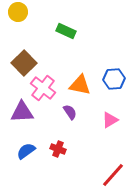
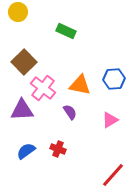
brown square: moved 1 px up
purple triangle: moved 2 px up
